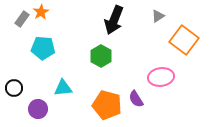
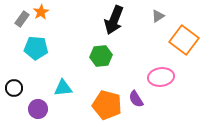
cyan pentagon: moved 7 px left
green hexagon: rotated 25 degrees clockwise
